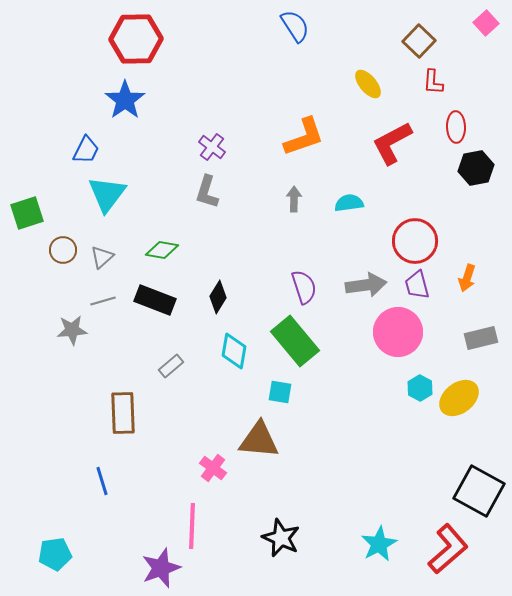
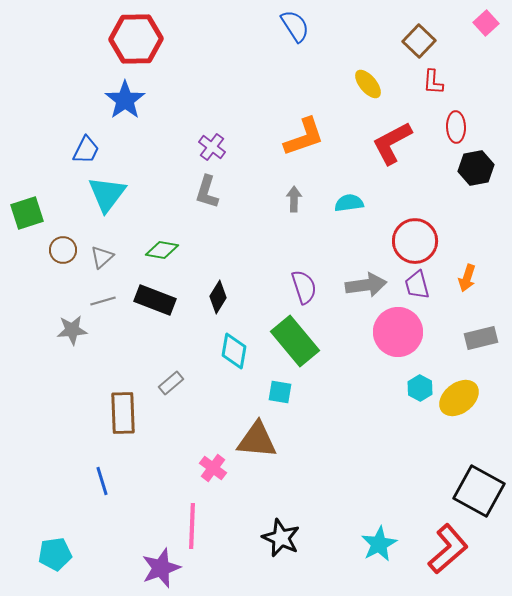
gray rectangle at (171, 366): moved 17 px down
brown triangle at (259, 440): moved 2 px left
